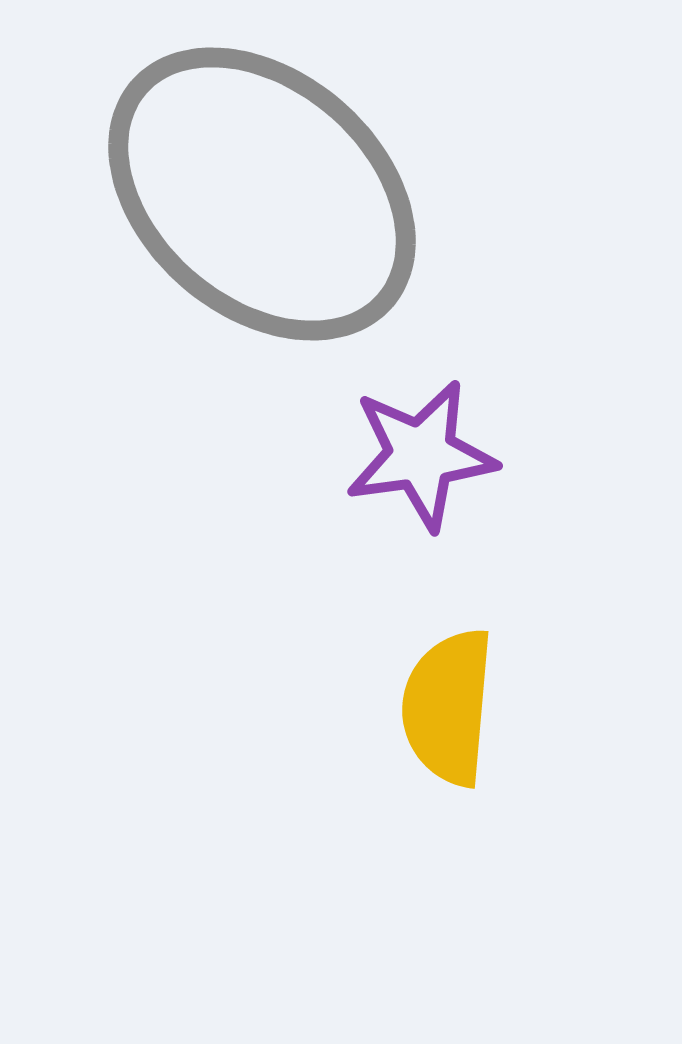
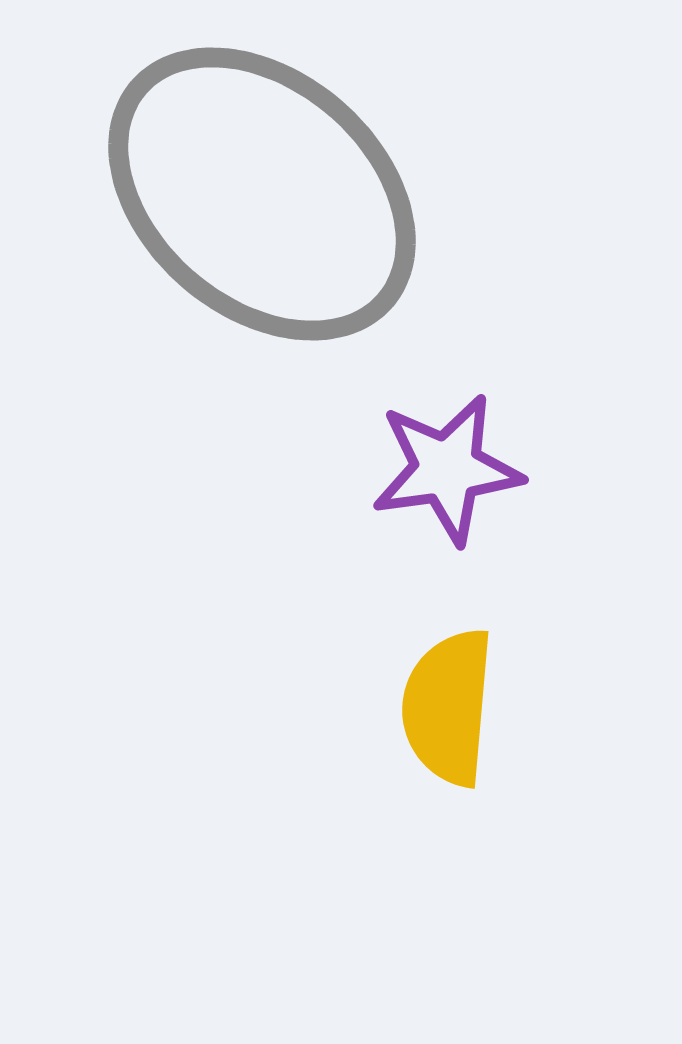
purple star: moved 26 px right, 14 px down
